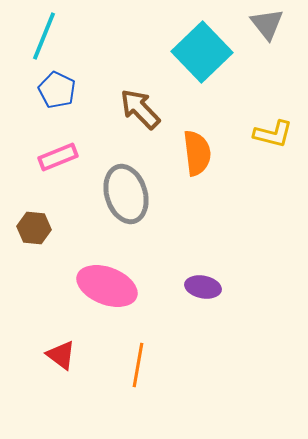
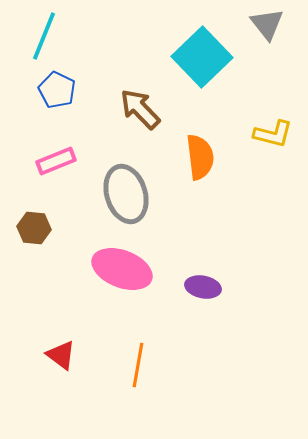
cyan square: moved 5 px down
orange semicircle: moved 3 px right, 4 px down
pink rectangle: moved 2 px left, 4 px down
pink ellipse: moved 15 px right, 17 px up
